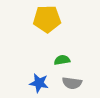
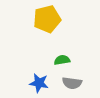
yellow pentagon: rotated 12 degrees counterclockwise
